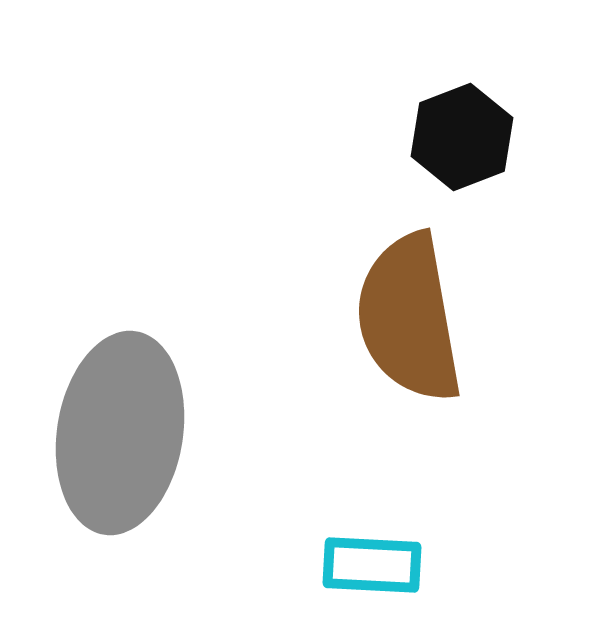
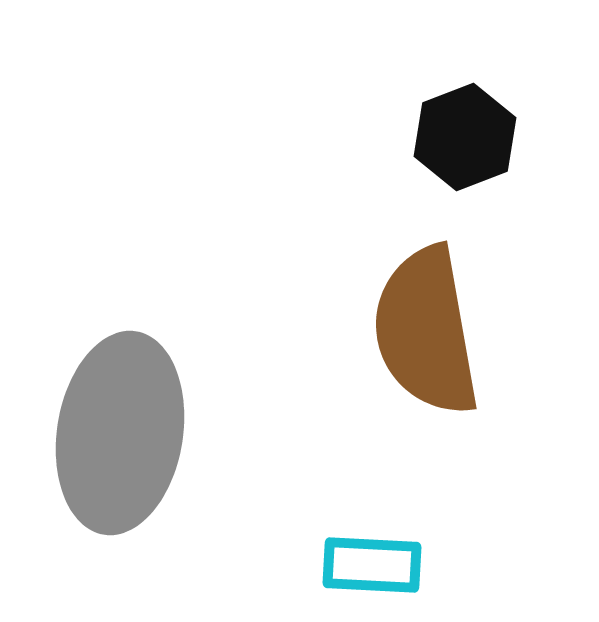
black hexagon: moved 3 px right
brown semicircle: moved 17 px right, 13 px down
